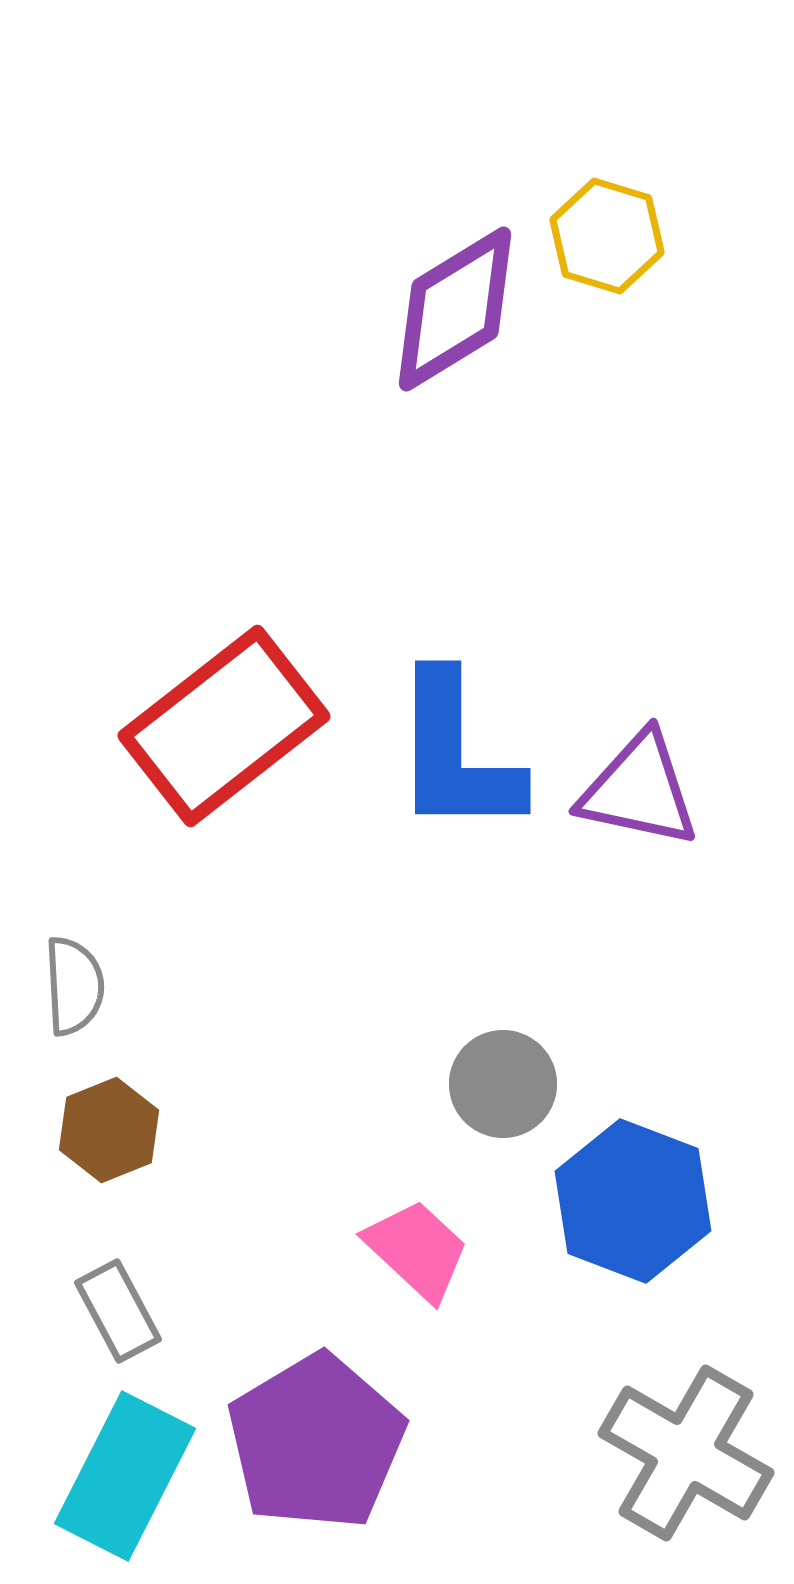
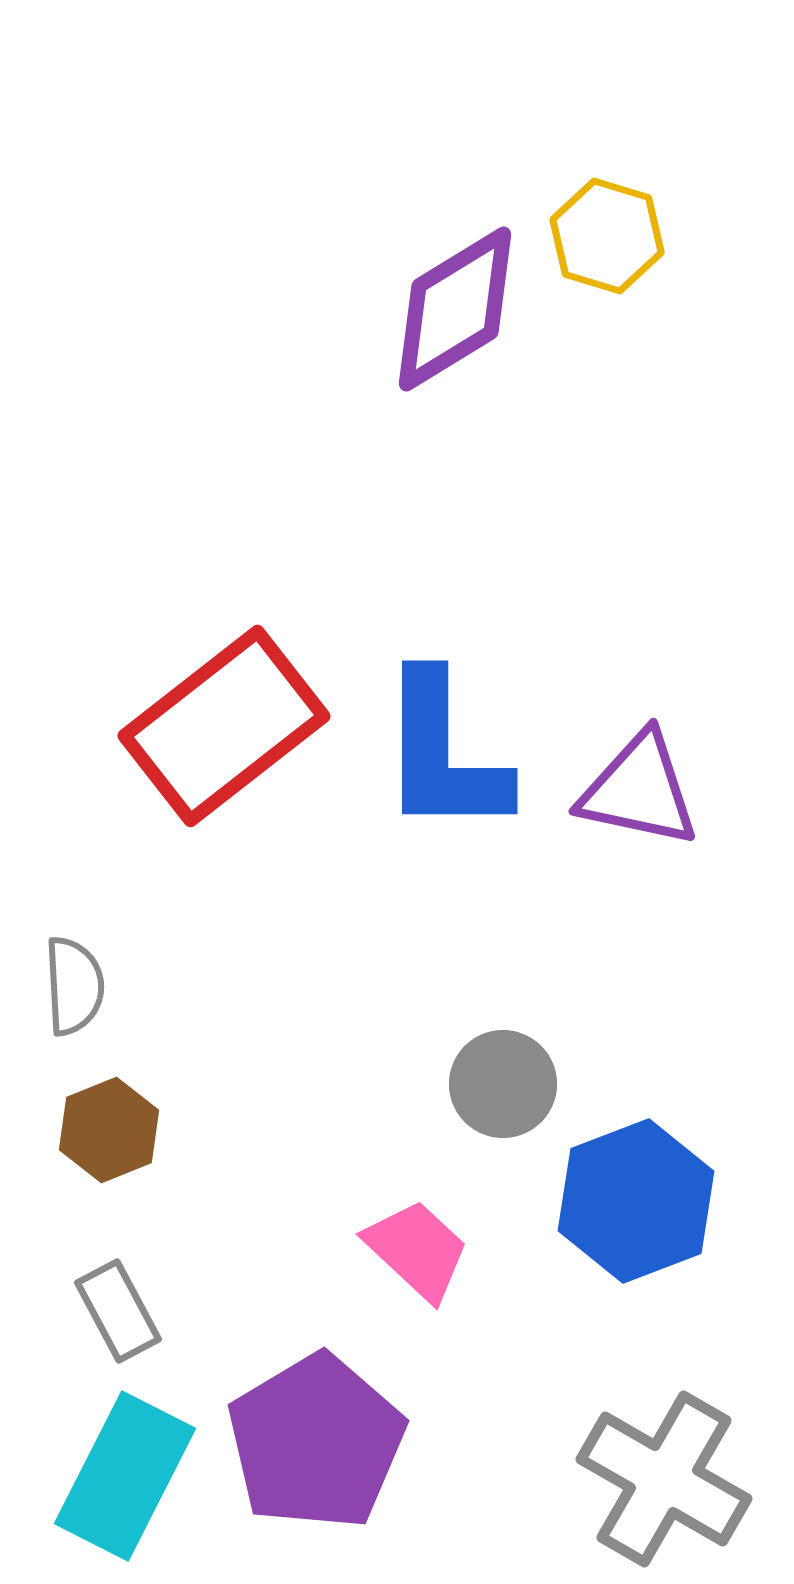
blue L-shape: moved 13 px left
blue hexagon: moved 3 px right; rotated 18 degrees clockwise
gray cross: moved 22 px left, 26 px down
